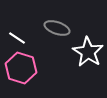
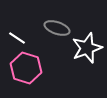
white star: moved 1 px left, 4 px up; rotated 20 degrees clockwise
pink hexagon: moved 5 px right
